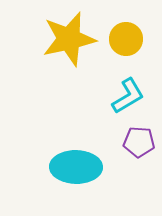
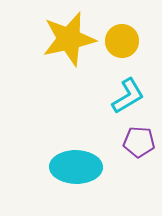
yellow circle: moved 4 px left, 2 px down
